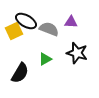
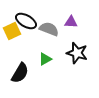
yellow square: moved 2 px left
